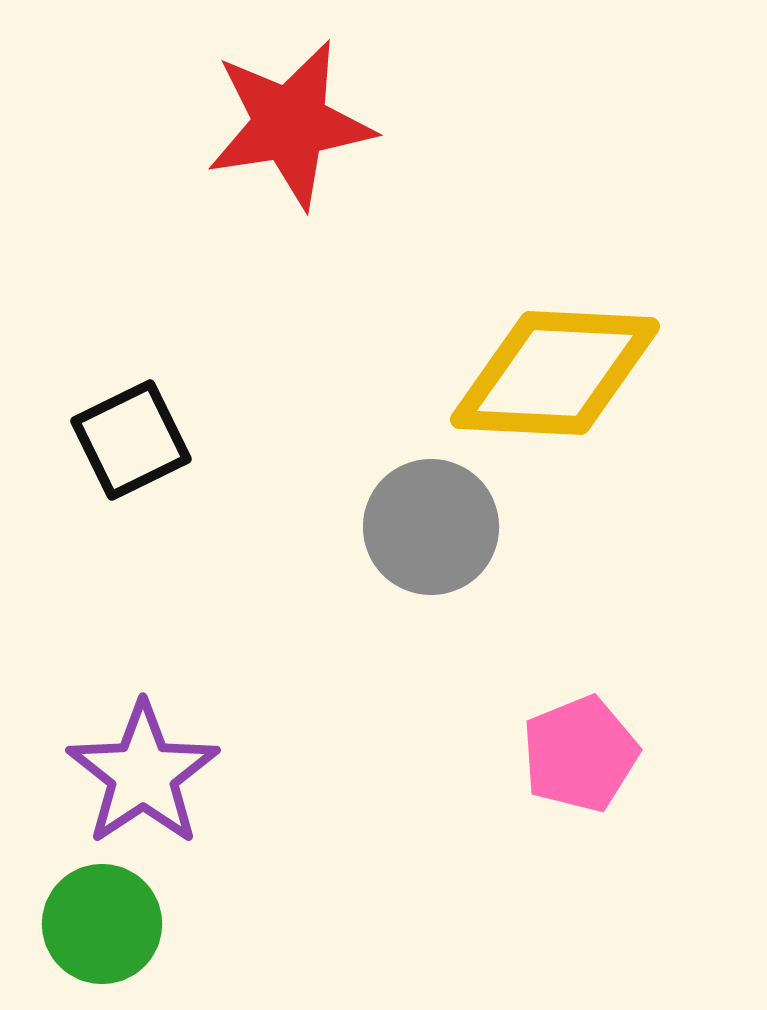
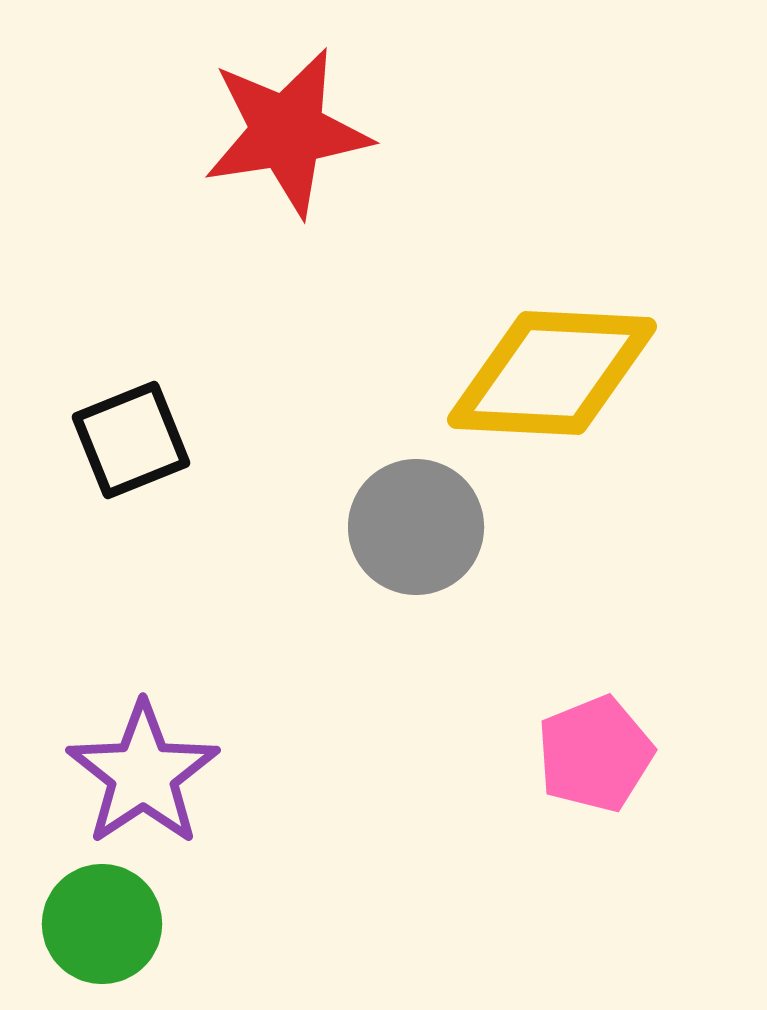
red star: moved 3 px left, 8 px down
yellow diamond: moved 3 px left
black square: rotated 4 degrees clockwise
gray circle: moved 15 px left
pink pentagon: moved 15 px right
